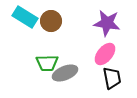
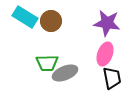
pink ellipse: rotated 20 degrees counterclockwise
